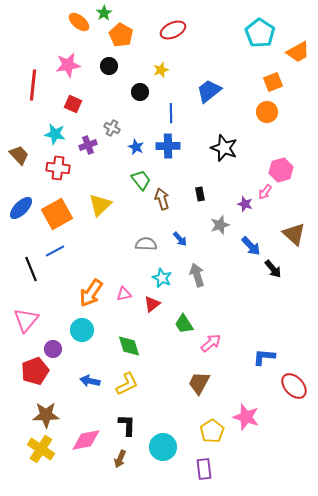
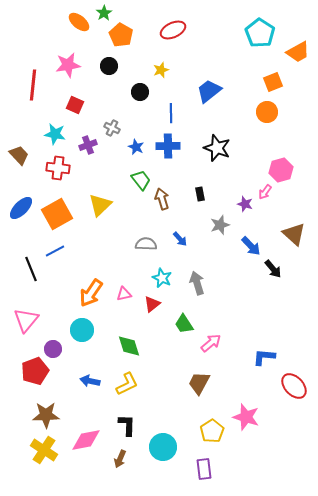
red square at (73, 104): moved 2 px right, 1 px down
black star at (224, 148): moved 7 px left
gray arrow at (197, 275): moved 8 px down
yellow cross at (41, 449): moved 3 px right, 1 px down
